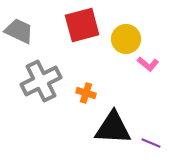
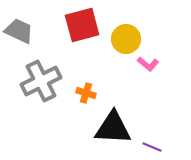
purple line: moved 1 px right, 4 px down
